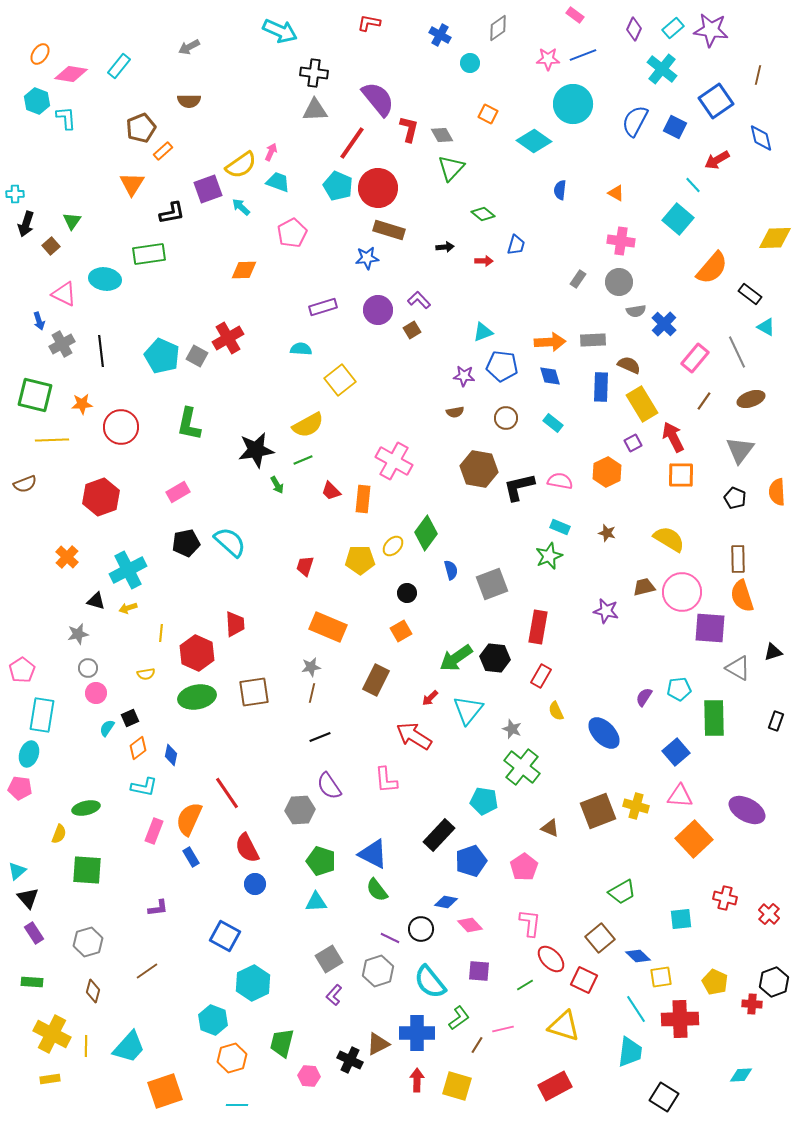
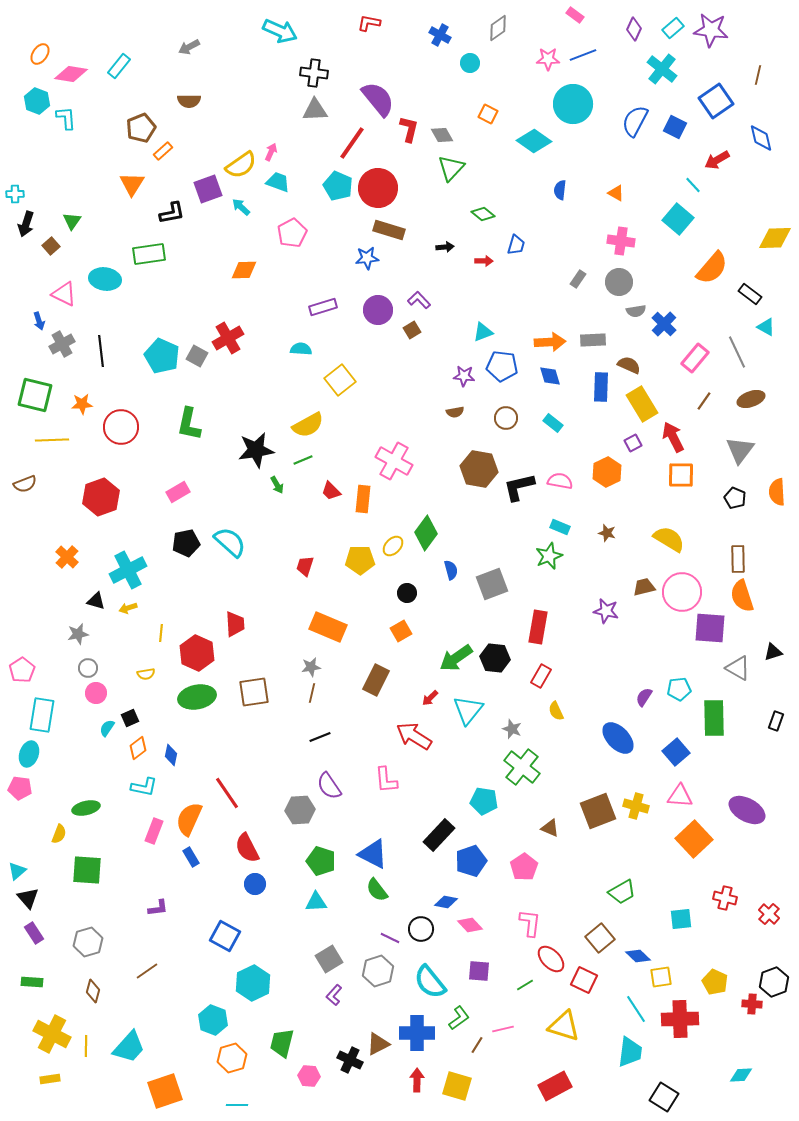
blue ellipse at (604, 733): moved 14 px right, 5 px down
